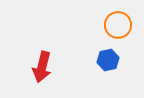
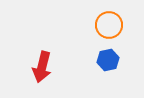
orange circle: moved 9 px left
